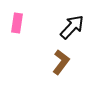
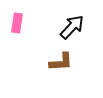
brown L-shape: rotated 50 degrees clockwise
